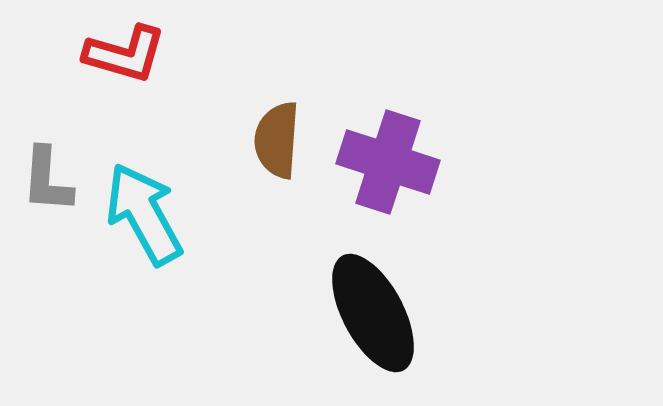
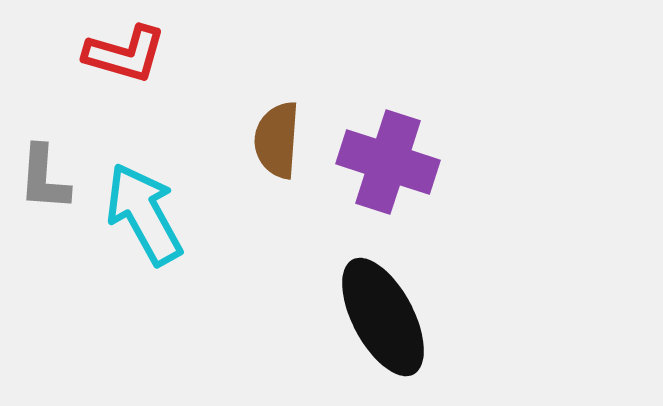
gray L-shape: moved 3 px left, 2 px up
black ellipse: moved 10 px right, 4 px down
